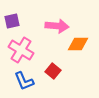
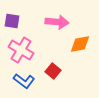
purple square: rotated 21 degrees clockwise
pink arrow: moved 4 px up
orange diamond: moved 2 px right; rotated 10 degrees counterclockwise
blue L-shape: rotated 30 degrees counterclockwise
